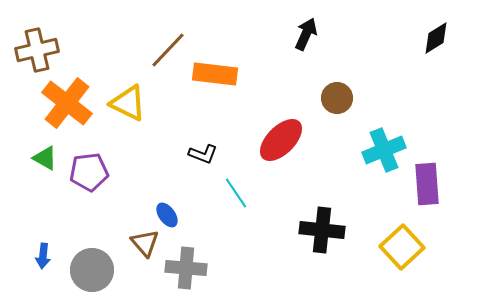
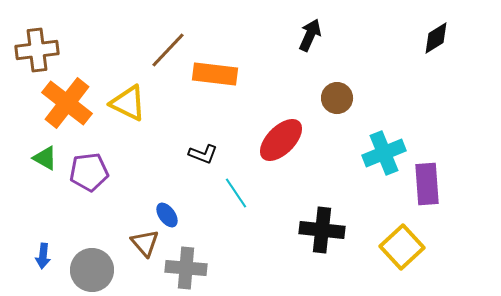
black arrow: moved 4 px right, 1 px down
brown cross: rotated 6 degrees clockwise
cyan cross: moved 3 px down
